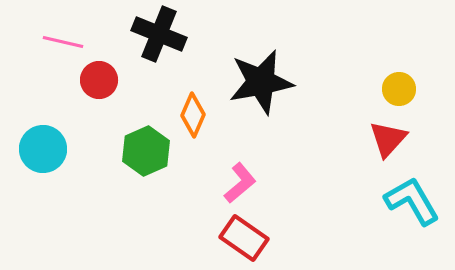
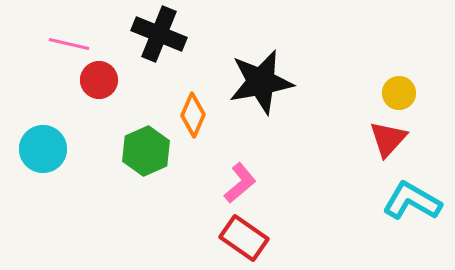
pink line: moved 6 px right, 2 px down
yellow circle: moved 4 px down
cyan L-shape: rotated 30 degrees counterclockwise
